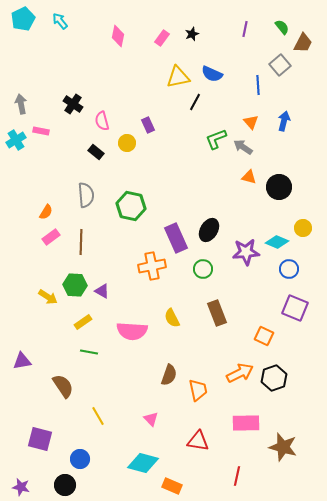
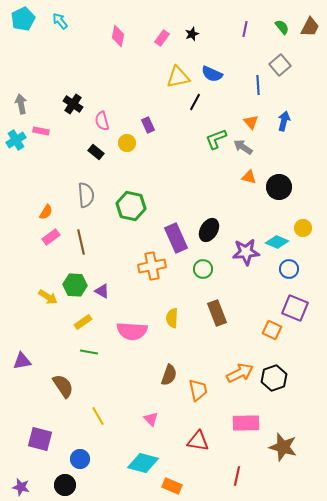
brown trapezoid at (303, 43): moved 7 px right, 16 px up
brown line at (81, 242): rotated 15 degrees counterclockwise
yellow semicircle at (172, 318): rotated 30 degrees clockwise
orange square at (264, 336): moved 8 px right, 6 px up
